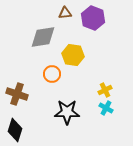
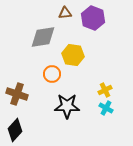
black star: moved 6 px up
black diamond: rotated 25 degrees clockwise
